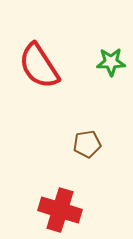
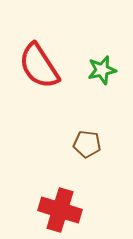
green star: moved 9 px left, 8 px down; rotated 12 degrees counterclockwise
brown pentagon: rotated 16 degrees clockwise
